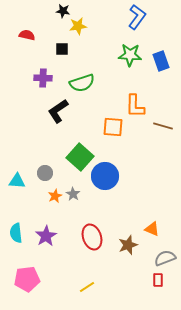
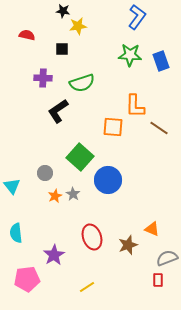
brown line: moved 4 px left, 2 px down; rotated 18 degrees clockwise
blue circle: moved 3 px right, 4 px down
cyan triangle: moved 5 px left, 5 px down; rotated 48 degrees clockwise
purple star: moved 8 px right, 19 px down
gray semicircle: moved 2 px right
